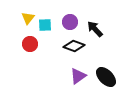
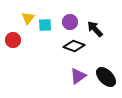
red circle: moved 17 px left, 4 px up
